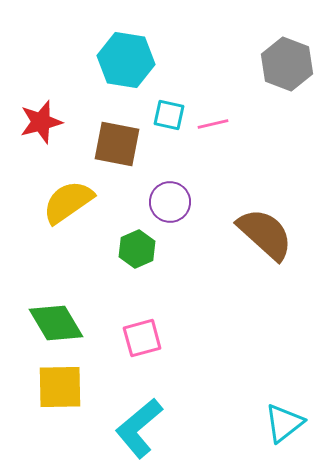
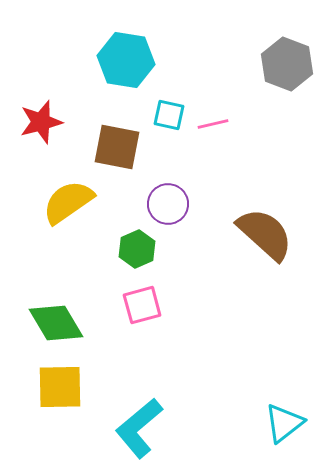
brown square: moved 3 px down
purple circle: moved 2 px left, 2 px down
pink square: moved 33 px up
